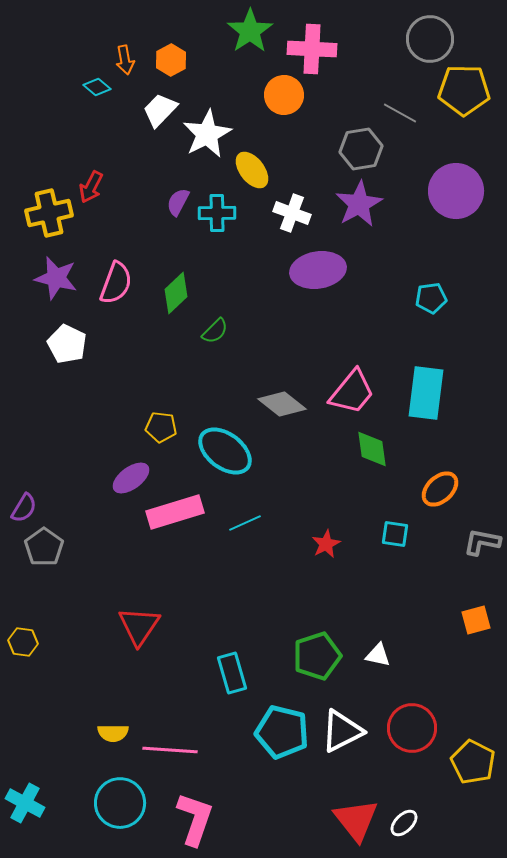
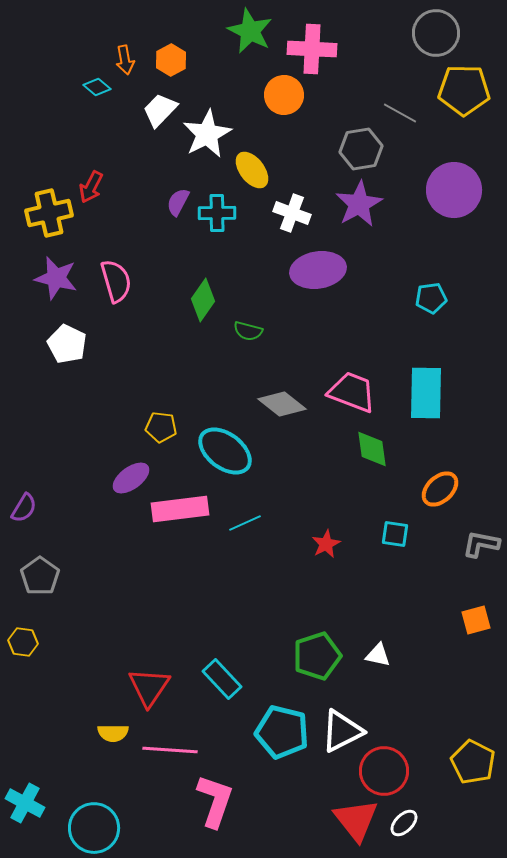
green star at (250, 31): rotated 12 degrees counterclockwise
gray circle at (430, 39): moved 6 px right, 6 px up
purple circle at (456, 191): moved 2 px left, 1 px up
pink semicircle at (116, 283): moved 2 px up; rotated 36 degrees counterclockwise
green diamond at (176, 293): moved 27 px right, 7 px down; rotated 12 degrees counterclockwise
green semicircle at (215, 331): moved 33 px right; rotated 60 degrees clockwise
pink trapezoid at (352, 392): rotated 108 degrees counterclockwise
cyan rectangle at (426, 393): rotated 6 degrees counterclockwise
pink rectangle at (175, 512): moved 5 px right, 3 px up; rotated 10 degrees clockwise
gray L-shape at (482, 542): moved 1 px left, 2 px down
gray pentagon at (44, 547): moved 4 px left, 29 px down
red triangle at (139, 626): moved 10 px right, 61 px down
cyan rectangle at (232, 673): moved 10 px left, 6 px down; rotated 27 degrees counterclockwise
red circle at (412, 728): moved 28 px left, 43 px down
cyan circle at (120, 803): moved 26 px left, 25 px down
pink L-shape at (195, 819): moved 20 px right, 18 px up
